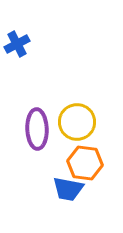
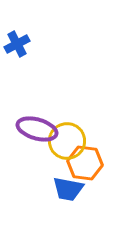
yellow circle: moved 10 px left, 19 px down
purple ellipse: rotated 72 degrees counterclockwise
